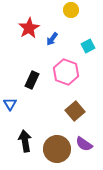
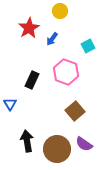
yellow circle: moved 11 px left, 1 px down
black arrow: moved 2 px right
